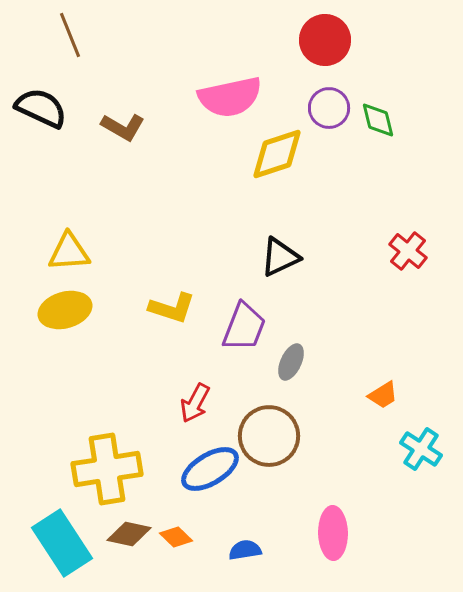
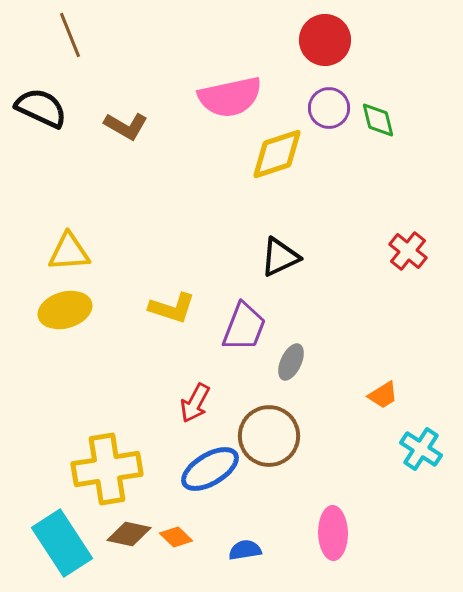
brown L-shape: moved 3 px right, 1 px up
